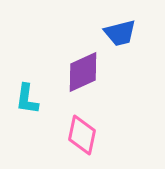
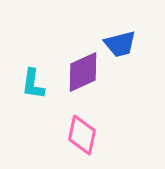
blue trapezoid: moved 11 px down
cyan L-shape: moved 6 px right, 15 px up
